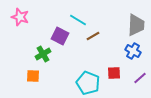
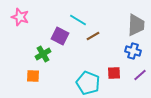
blue cross: rotated 14 degrees counterclockwise
purple line: moved 3 px up
